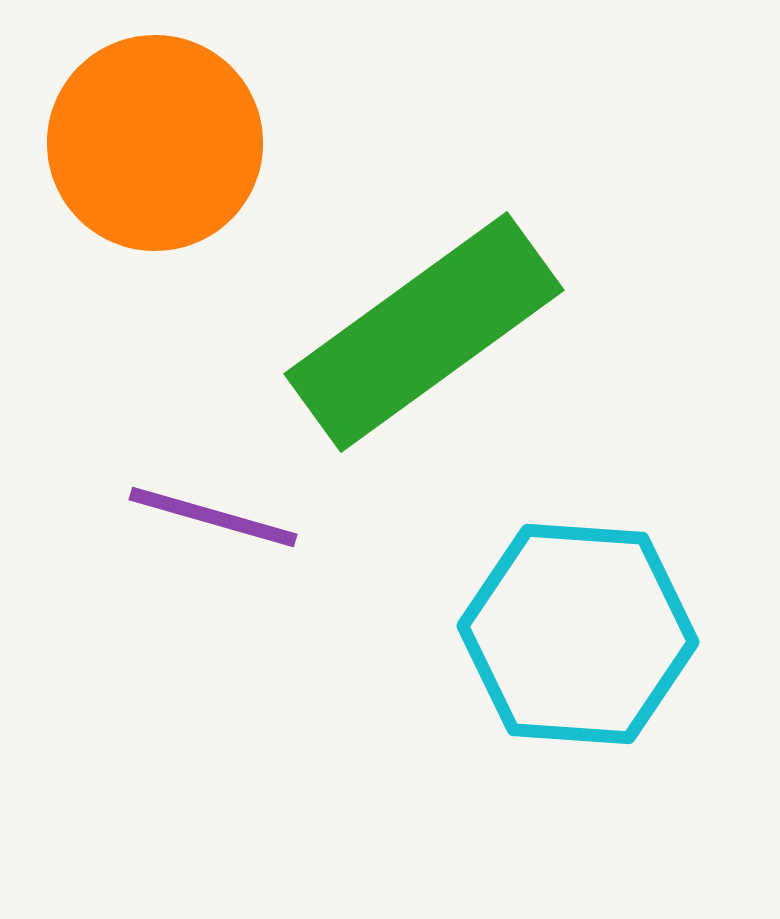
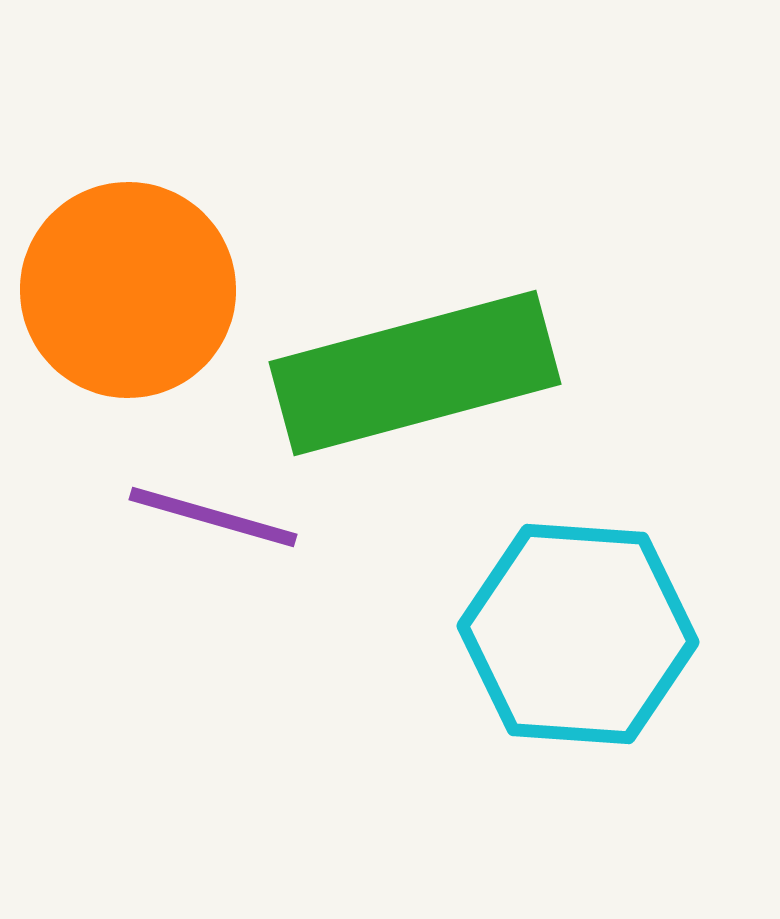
orange circle: moved 27 px left, 147 px down
green rectangle: moved 9 px left, 41 px down; rotated 21 degrees clockwise
